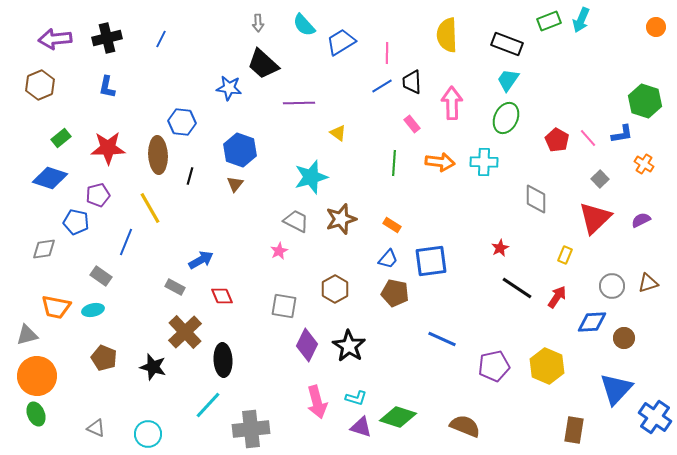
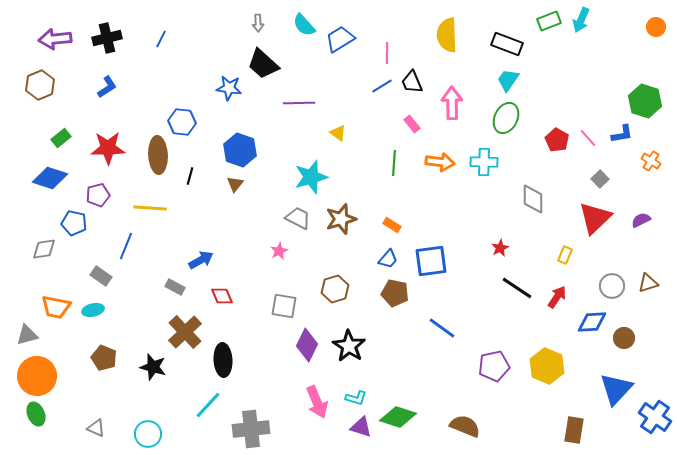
blue trapezoid at (341, 42): moved 1 px left, 3 px up
black trapezoid at (412, 82): rotated 20 degrees counterclockwise
blue L-shape at (107, 87): rotated 135 degrees counterclockwise
orange cross at (644, 164): moved 7 px right, 3 px up
gray diamond at (536, 199): moved 3 px left
yellow line at (150, 208): rotated 56 degrees counterclockwise
gray trapezoid at (296, 221): moved 2 px right, 3 px up
blue pentagon at (76, 222): moved 2 px left, 1 px down
blue line at (126, 242): moved 4 px down
brown hexagon at (335, 289): rotated 12 degrees clockwise
blue line at (442, 339): moved 11 px up; rotated 12 degrees clockwise
pink arrow at (317, 402): rotated 8 degrees counterclockwise
